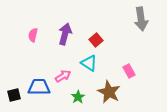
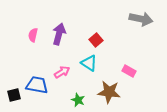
gray arrow: rotated 70 degrees counterclockwise
purple arrow: moved 6 px left
pink rectangle: rotated 32 degrees counterclockwise
pink arrow: moved 1 px left, 4 px up
blue trapezoid: moved 2 px left, 2 px up; rotated 10 degrees clockwise
brown star: rotated 20 degrees counterclockwise
green star: moved 3 px down; rotated 16 degrees counterclockwise
